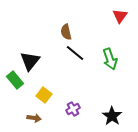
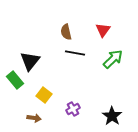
red triangle: moved 17 px left, 14 px down
black line: rotated 30 degrees counterclockwise
green arrow: moved 3 px right; rotated 115 degrees counterclockwise
